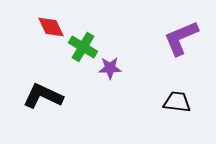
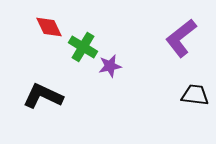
red diamond: moved 2 px left
purple L-shape: rotated 15 degrees counterclockwise
purple star: moved 2 px up; rotated 10 degrees counterclockwise
black trapezoid: moved 18 px right, 7 px up
